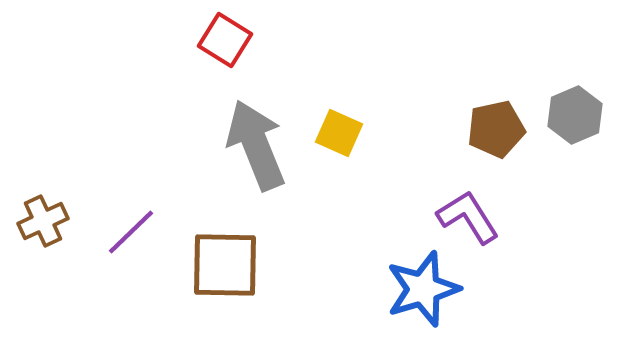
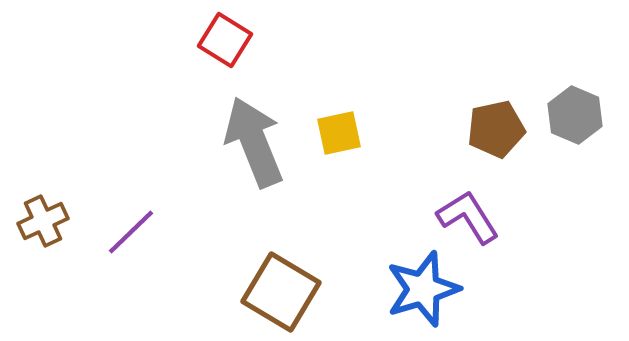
gray hexagon: rotated 14 degrees counterclockwise
yellow square: rotated 36 degrees counterclockwise
gray arrow: moved 2 px left, 3 px up
brown square: moved 56 px right, 27 px down; rotated 30 degrees clockwise
